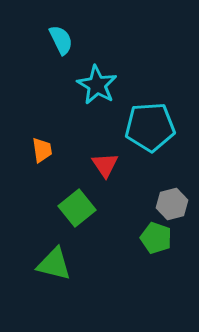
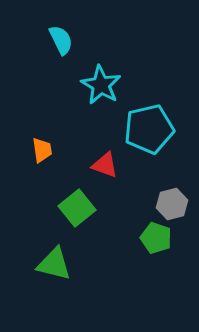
cyan star: moved 4 px right
cyan pentagon: moved 1 px left, 2 px down; rotated 9 degrees counterclockwise
red triangle: rotated 36 degrees counterclockwise
